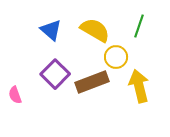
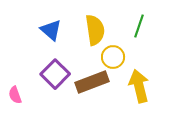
yellow semicircle: rotated 52 degrees clockwise
yellow circle: moved 3 px left
